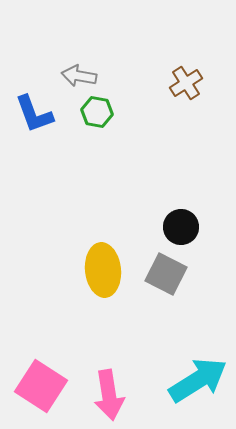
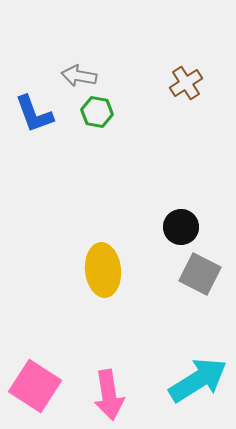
gray square: moved 34 px right
pink square: moved 6 px left
